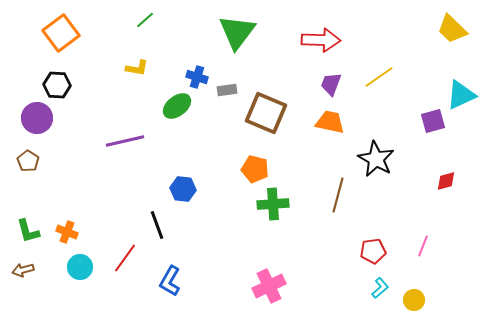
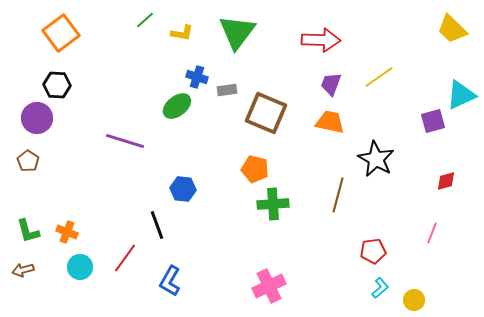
yellow L-shape: moved 45 px right, 35 px up
purple line: rotated 30 degrees clockwise
pink line: moved 9 px right, 13 px up
